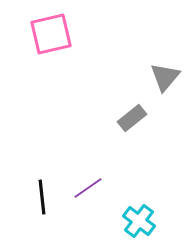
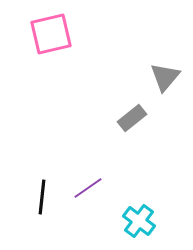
black line: rotated 12 degrees clockwise
